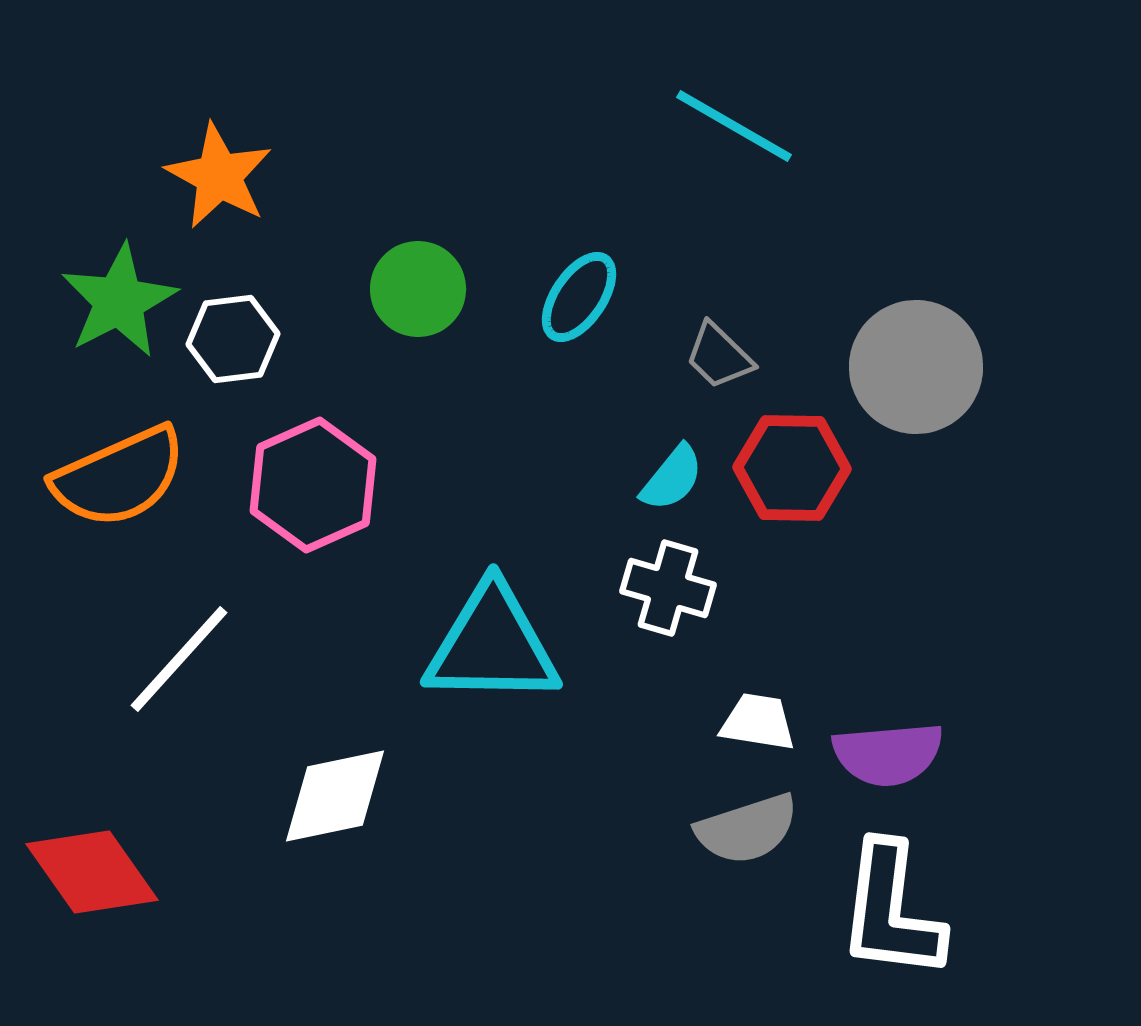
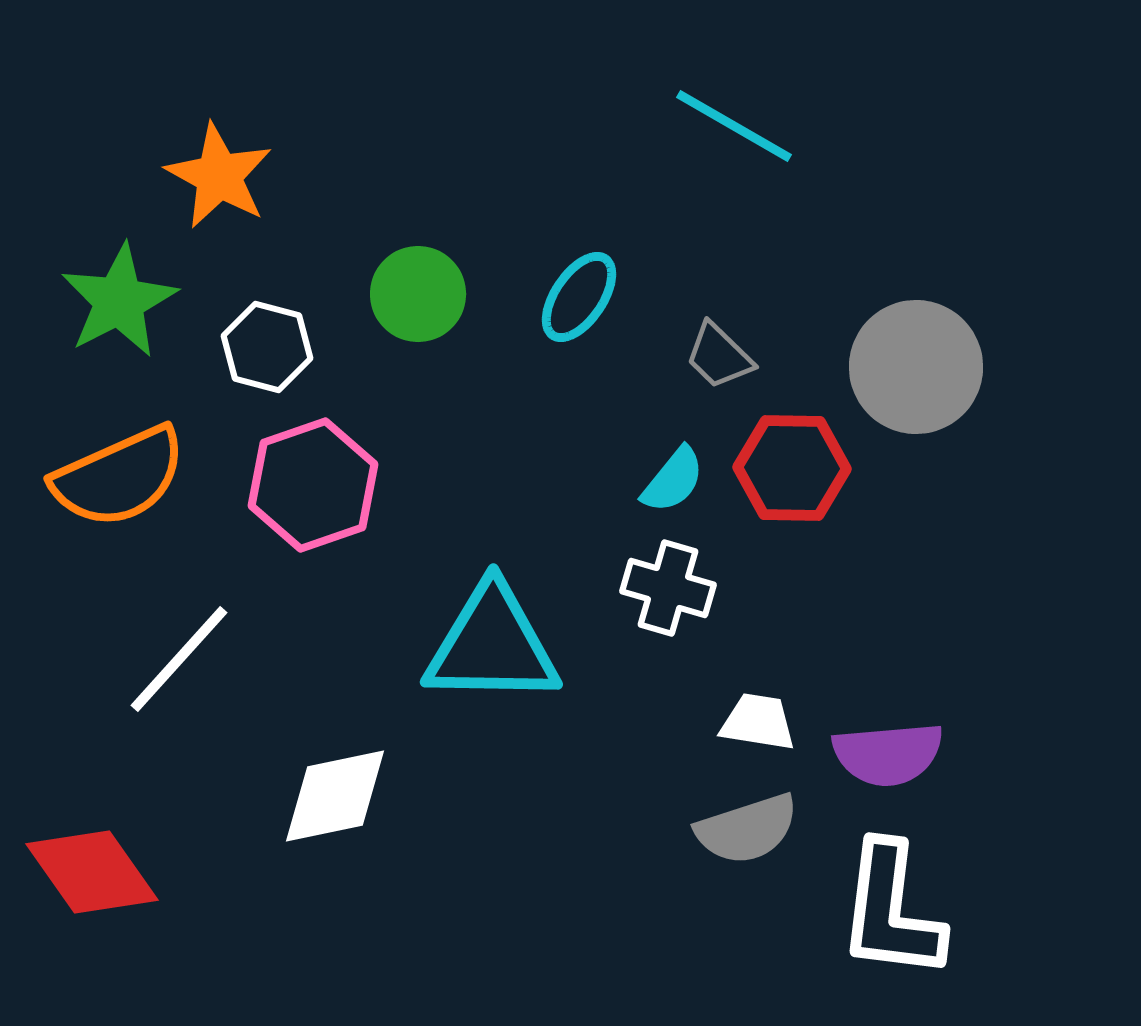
green circle: moved 5 px down
white hexagon: moved 34 px right, 8 px down; rotated 22 degrees clockwise
cyan semicircle: moved 1 px right, 2 px down
pink hexagon: rotated 5 degrees clockwise
